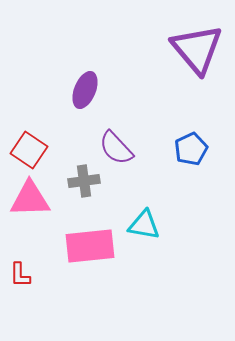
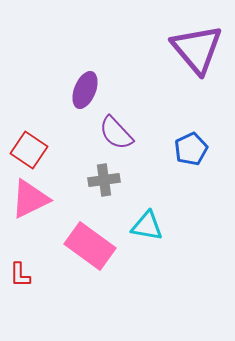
purple semicircle: moved 15 px up
gray cross: moved 20 px right, 1 px up
pink triangle: rotated 24 degrees counterclockwise
cyan triangle: moved 3 px right, 1 px down
pink rectangle: rotated 42 degrees clockwise
